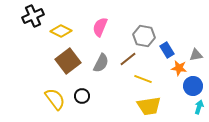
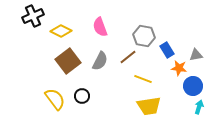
pink semicircle: rotated 42 degrees counterclockwise
brown line: moved 2 px up
gray semicircle: moved 1 px left, 2 px up
